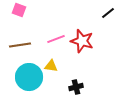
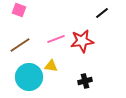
black line: moved 6 px left
red star: rotated 25 degrees counterclockwise
brown line: rotated 25 degrees counterclockwise
black cross: moved 9 px right, 6 px up
